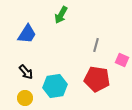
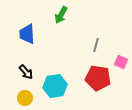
blue trapezoid: rotated 145 degrees clockwise
pink square: moved 1 px left, 2 px down
red pentagon: moved 1 px right, 1 px up
